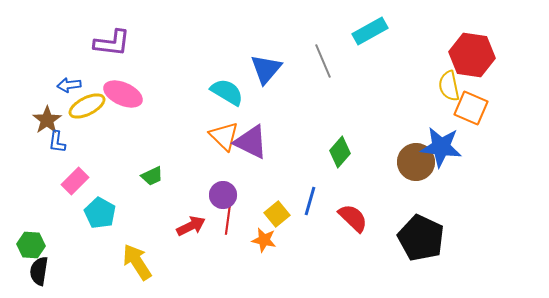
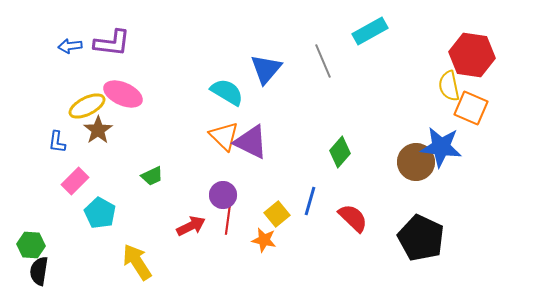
blue arrow: moved 1 px right, 39 px up
brown star: moved 51 px right, 10 px down
